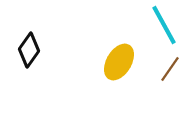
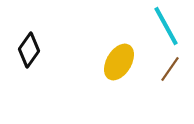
cyan line: moved 2 px right, 1 px down
